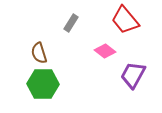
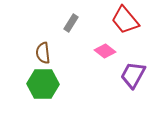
brown semicircle: moved 4 px right; rotated 10 degrees clockwise
